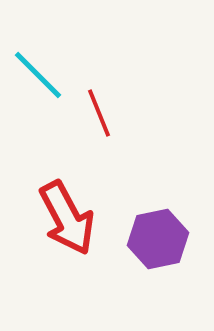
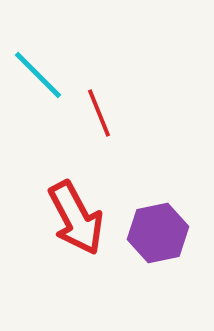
red arrow: moved 9 px right
purple hexagon: moved 6 px up
